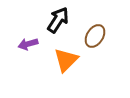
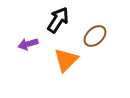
brown ellipse: rotated 15 degrees clockwise
